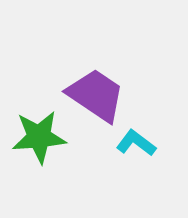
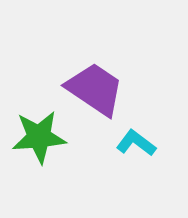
purple trapezoid: moved 1 px left, 6 px up
